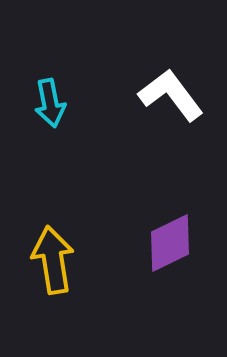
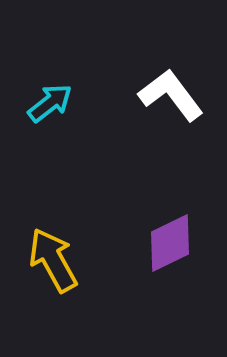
cyan arrow: rotated 117 degrees counterclockwise
yellow arrow: rotated 20 degrees counterclockwise
